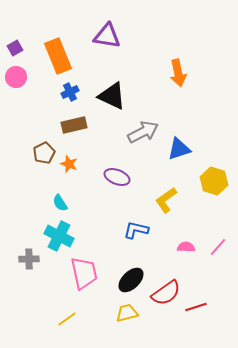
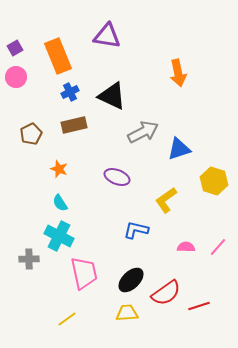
brown pentagon: moved 13 px left, 19 px up
orange star: moved 10 px left, 5 px down
red line: moved 3 px right, 1 px up
yellow trapezoid: rotated 10 degrees clockwise
